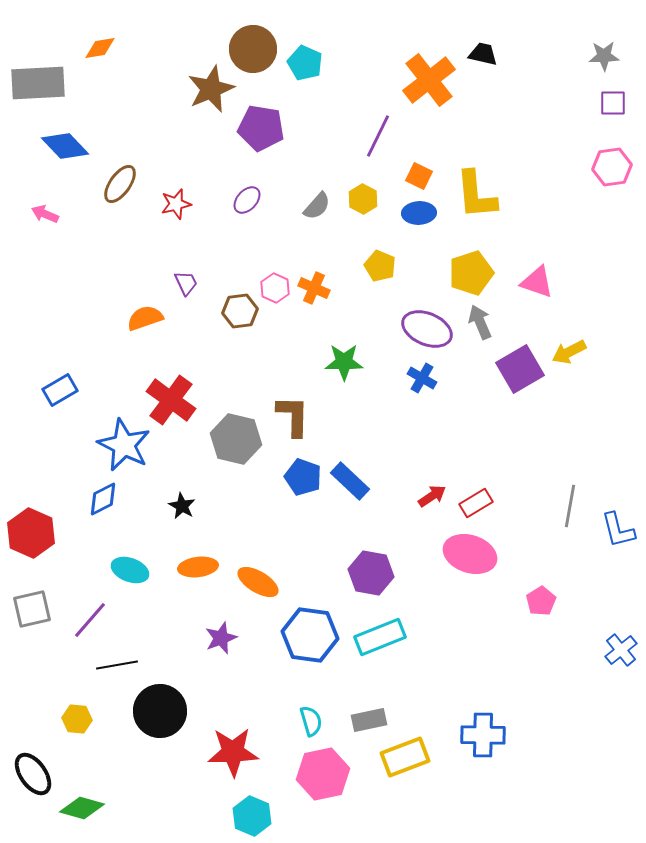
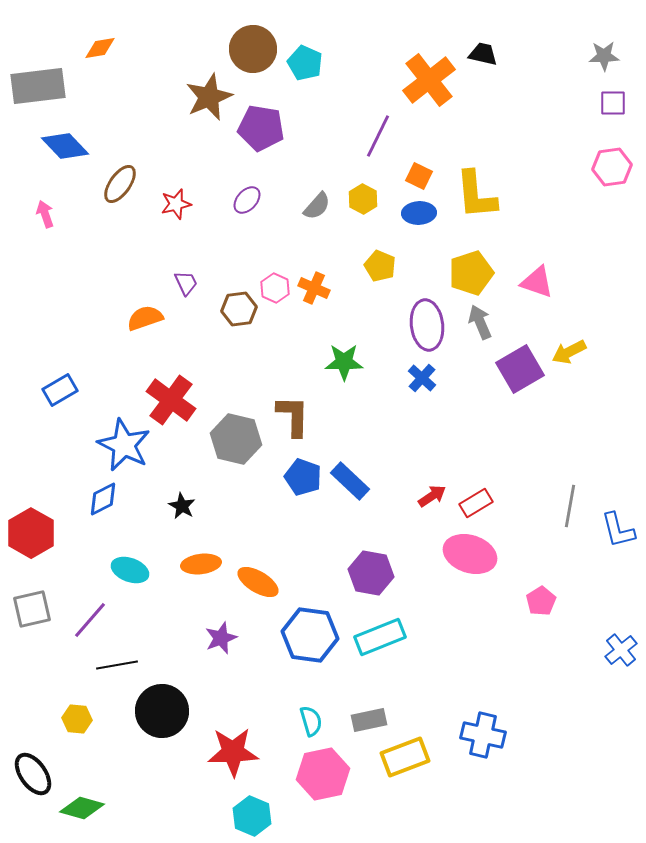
gray rectangle at (38, 83): moved 3 px down; rotated 4 degrees counterclockwise
brown star at (211, 89): moved 2 px left, 8 px down
pink arrow at (45, 214): rotated 48 degrees clockwise
brown hexagon at (240, 311): moved 1 px left, 2 px up
purple ellipse at (427, 329): moved 4 px up; rotated 60 degrees clockwise
blue cross at (422, 378): rotated 12 degrees clockwise
red hexagon at (31, 533): rotated 6 degrees clockwise
orange ellipse at (198, 567): moved 3 px right, 3 px up
black circle at (160, 711): moved 2 px right
blue cross at (483, 735): rotated 12 degrees clockwise
